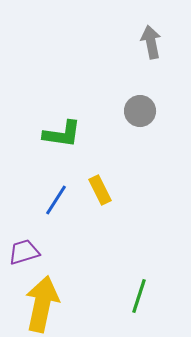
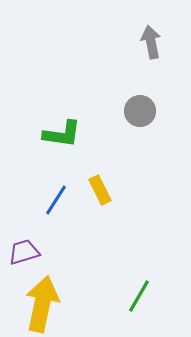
green line: rotated 12 degrees clockwise
